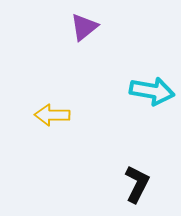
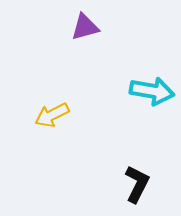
purple triangle: moved 1 px right; rotated 24 degrees clockwise
yellow arrow: rotated 28 degrees counterclockwise
